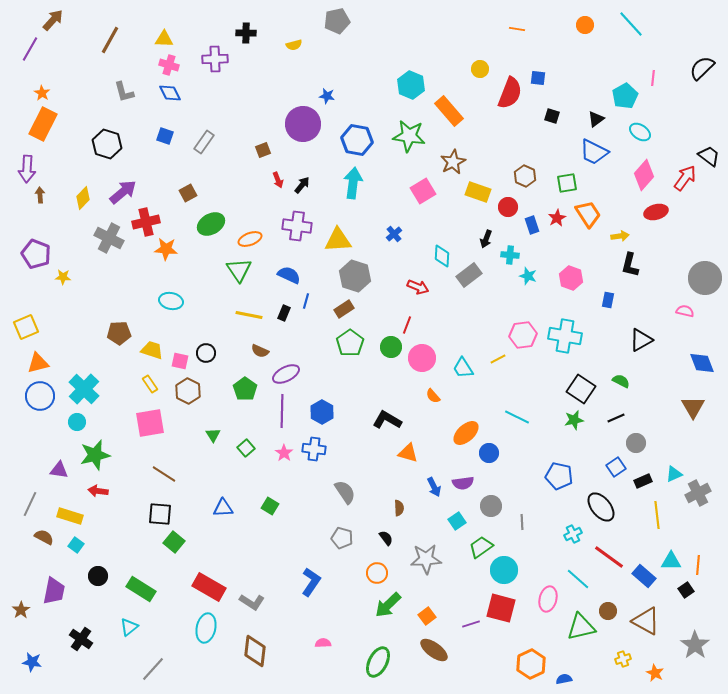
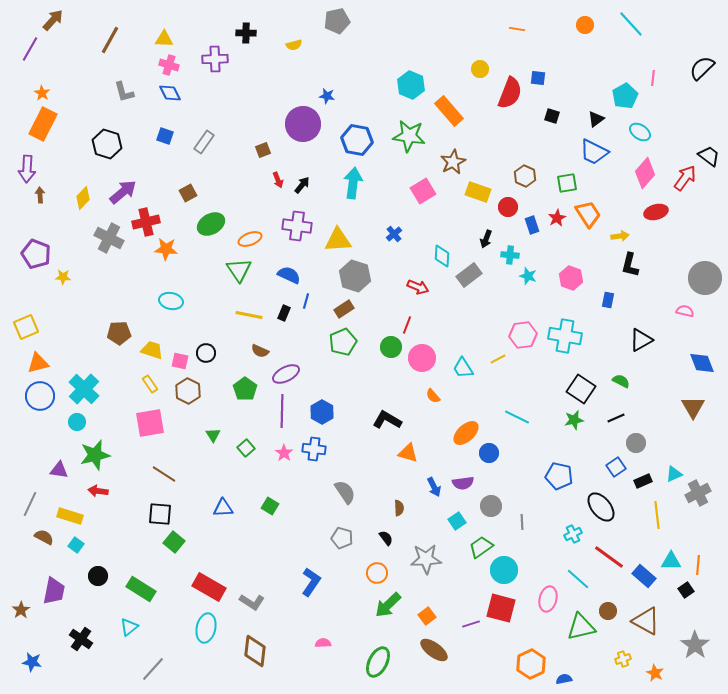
pink diamond at (644, 175): moved 1 px right, 2 px up
green pentagon at (350, 343): moved 7 px left, 1 px up; rotated 12 degrees clockwise
